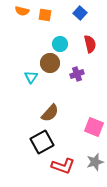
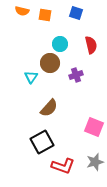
blue square: moved 4 px left; rotated 24 degrees counterclockwise
red semicircle: moved 1 px right, 1 px down
purple cross: moved 1 px left, 1 px down
brown semicircle: moved 1 px left, 5 px up
